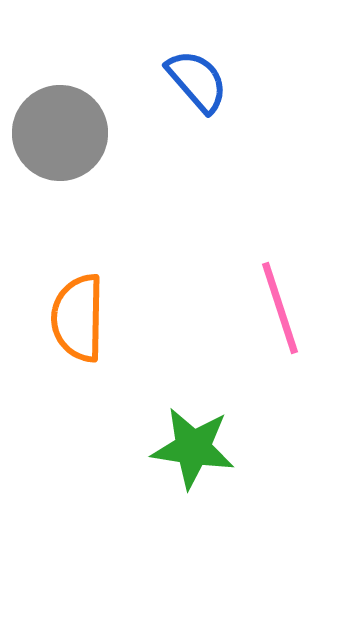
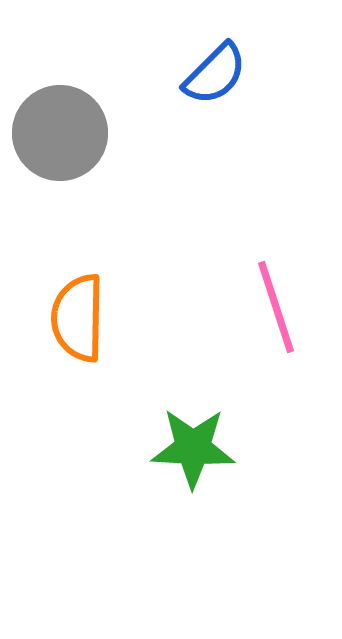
blue semicircle: moved 18 px right, 7 px up; rotated 86 degrees clockwise
pink line: moved 4 px left, 1 px up
green star: rotated 6 degrees counterclockwise
